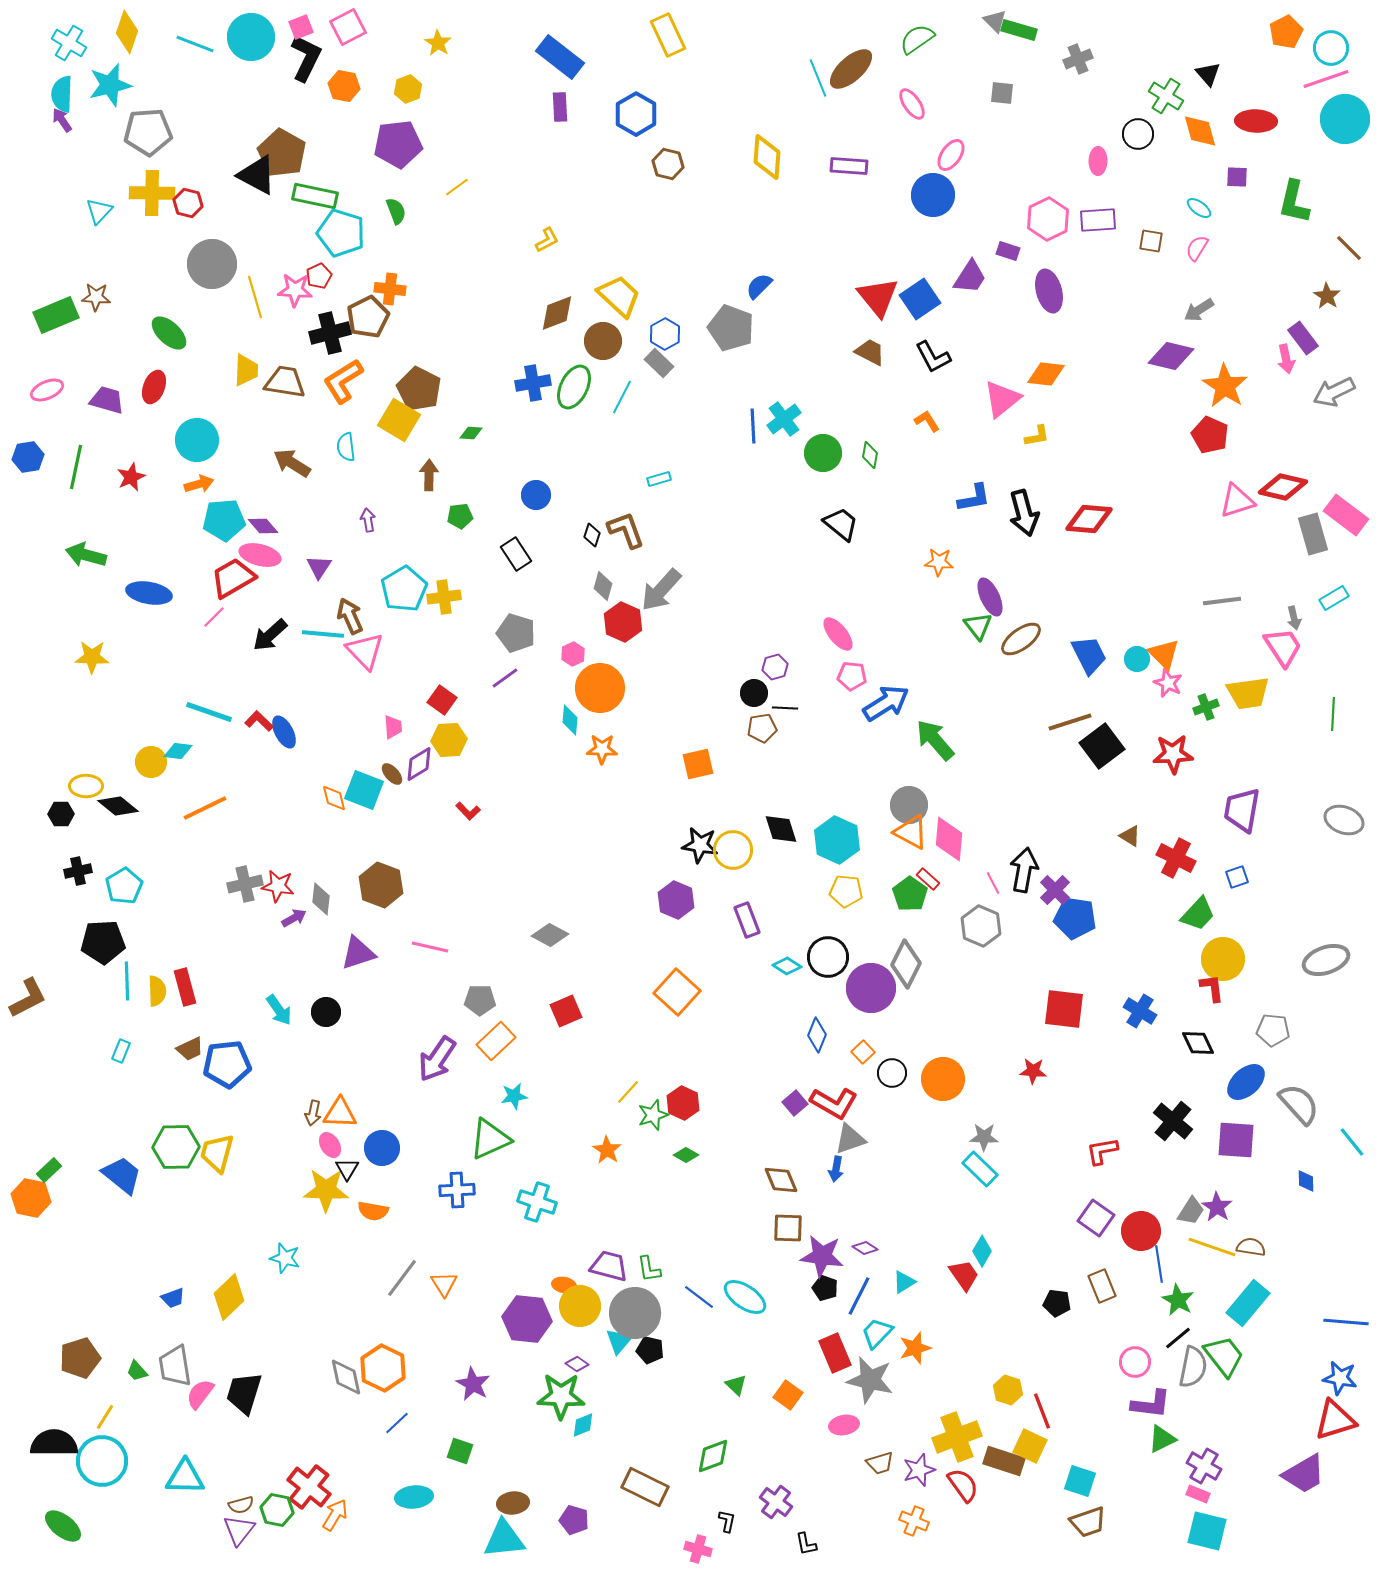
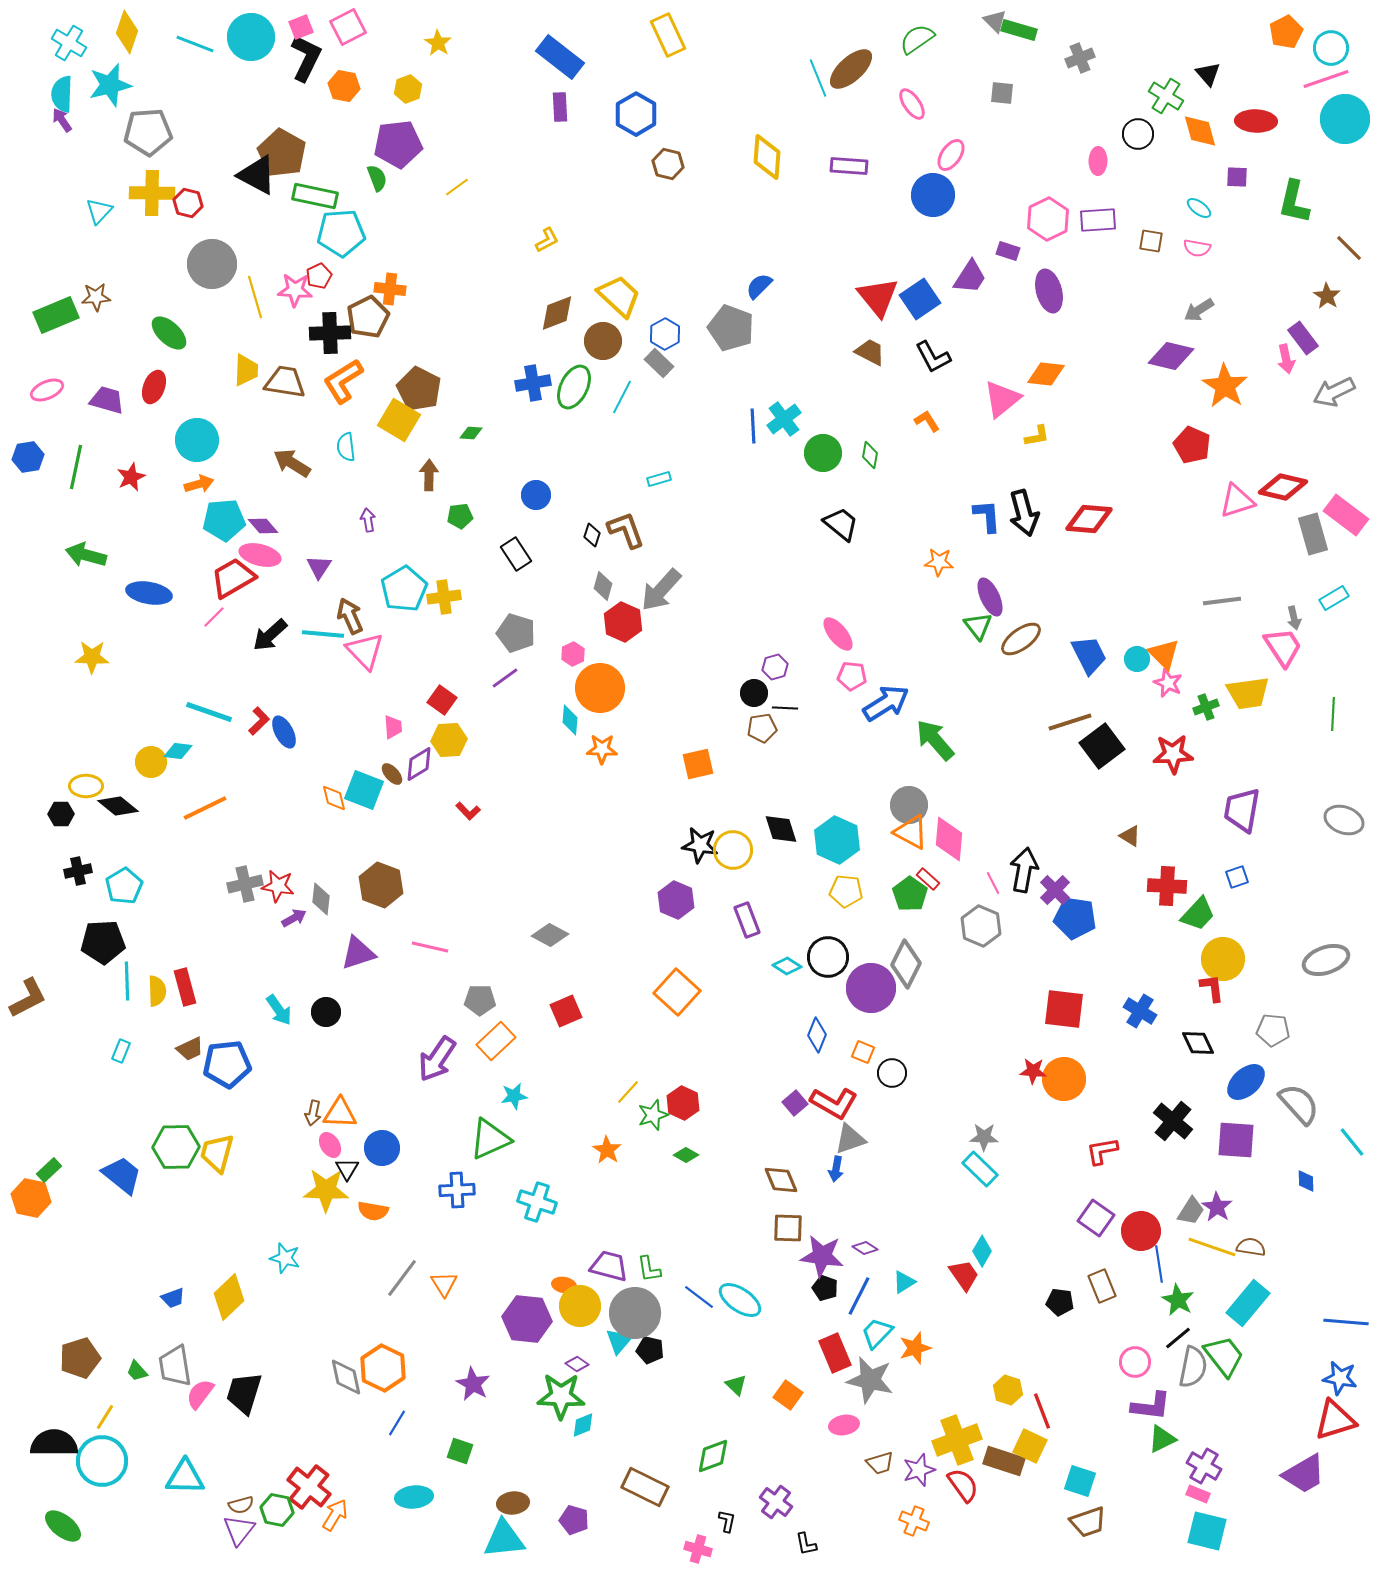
gray cross at (1078, 59): moved 2 px right, 1 px up
green semicircle at (396, 211): moved 19 px left, 33 px up
cyan pentagon at (341, 233): rotated 21 degrees counterclockwise
pink semicircle at (1197, 248): rotated 112 degrees counterclockwise
brown star at (96, 297): rotated 8 degrees counterclockwise
black cross at (330, 333): rotated 12 degrees clockwise
red pentagon at (1210, 435): moved 18 px left, 10 px down
blue L-shape at (974, 498): moved 13 px right, 18 px down; rotated 84 degrees counterclockwise
red L-shape at (259, 721): rotated 92 degrees clockwise
red cross at (1176, 858): moved 9 px left, 28 px down; rotated 24 degrees counterclockwise
orange square at (863, 1052): rotated 25 degrees counterclockwise
orange circle at (943, 1079): moved 121 px right
cyan ellipse at (745, 1297): moved 5 px left, 3 px down
black pentagon at (1057, 1303): moved 3 px right, 1 px up
purple L-shape at (1151, 1404): moved 2 px down
blue line at (397, 1423): rotated 16 degrees counterclockwise
yellow cross at (957, 1437): moved 3 px down
